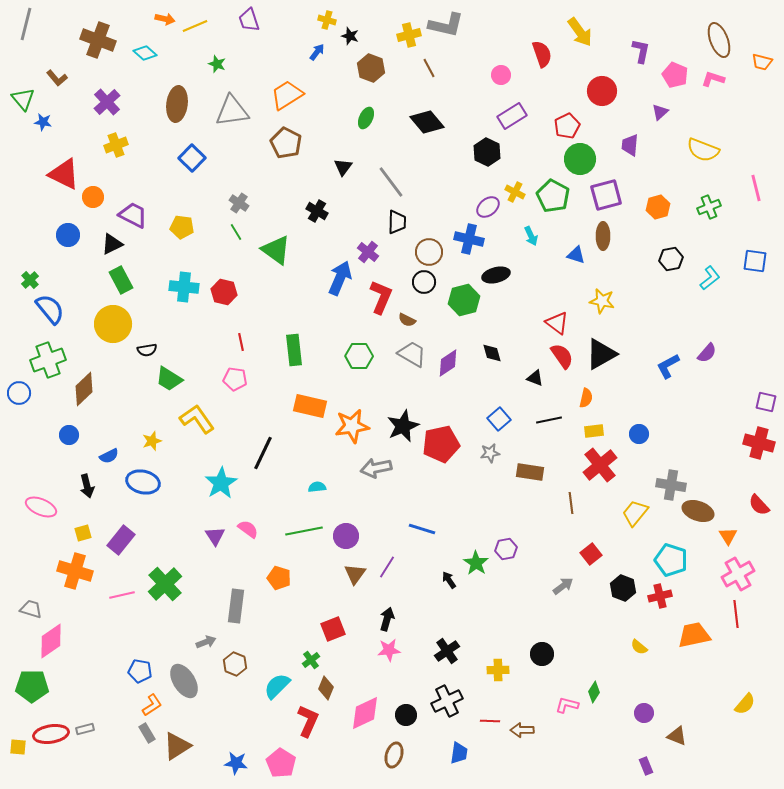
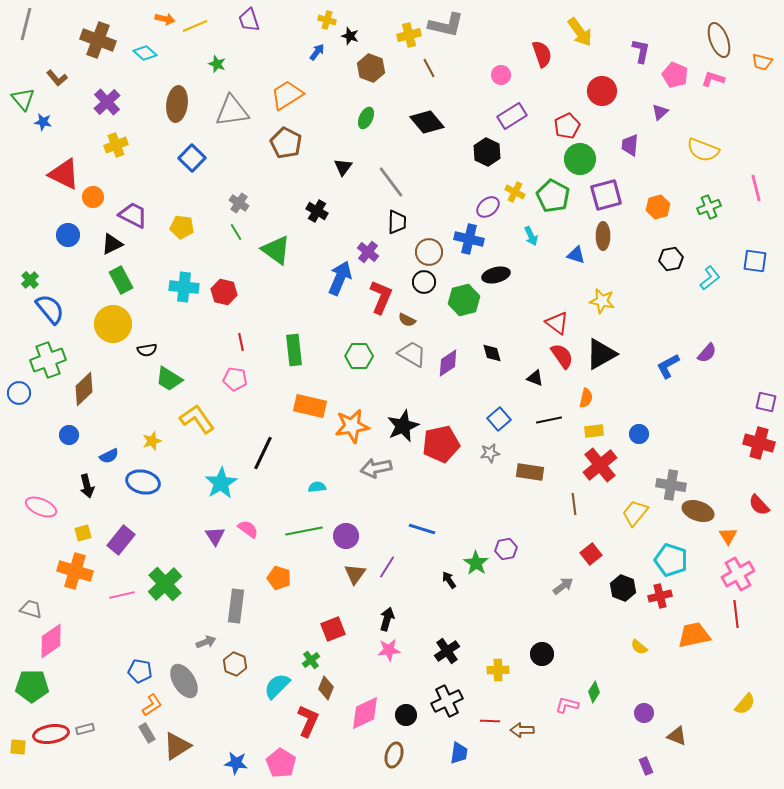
brown line at (571, 503): moved 3 px right, 1 px down
